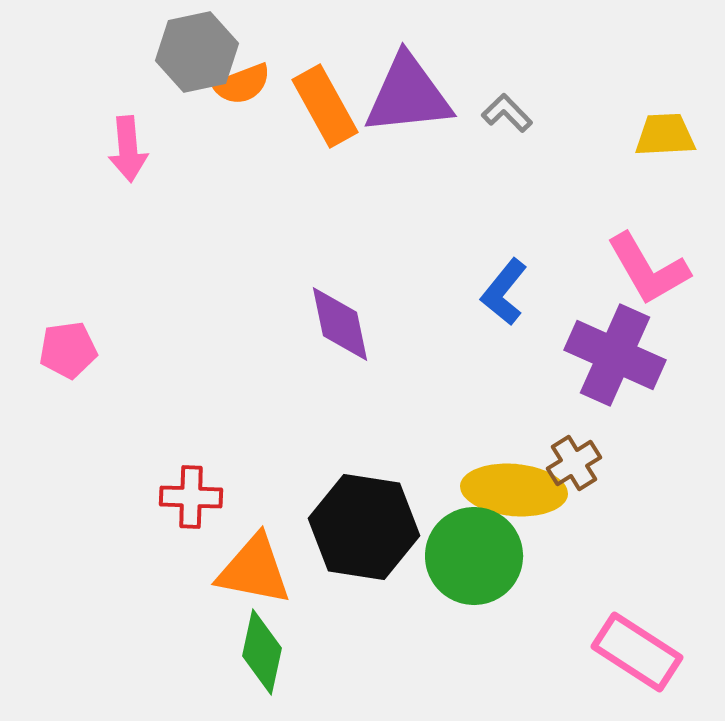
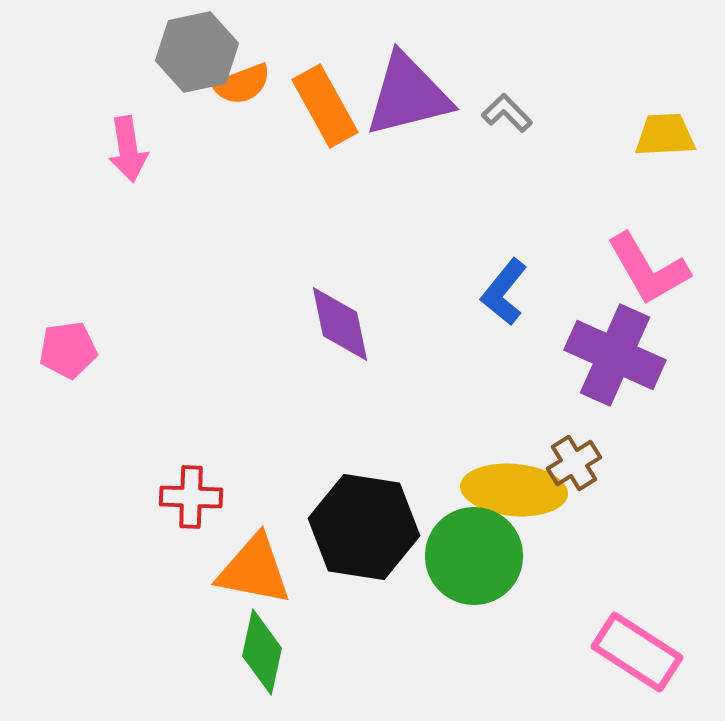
purple triangle: rotated 8 degrees counterclockwise
pink arrow: rotated 4 degrees counterclockwise
